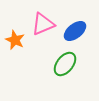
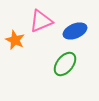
pink triangle: moved 2 px left, 3 px up
blue ellipse: rotated 15 degrees clockwise
